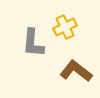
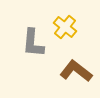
yellow cross: rotated 25 degrees counterclockwise
